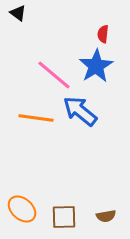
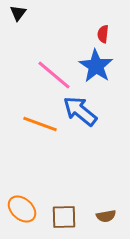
black triangle: rotated 30 degrees clockwise
blue star: rotated 8 degrees counterclockwise
orange line: moved 4 px right, 6 px down; rotated 12 degrees clockwise
